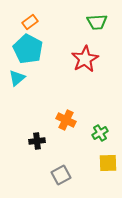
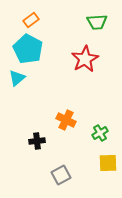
orange rectangle: moved 1 px right, 2 px up
